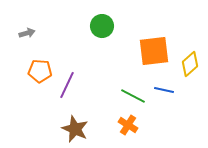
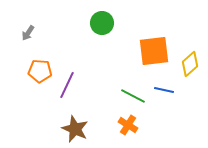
green circle: moved 3 px up
gray arrow: moved 1 px right; rotated 140 degrees clockwise
